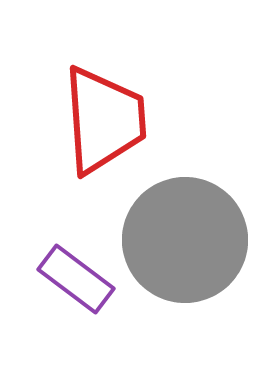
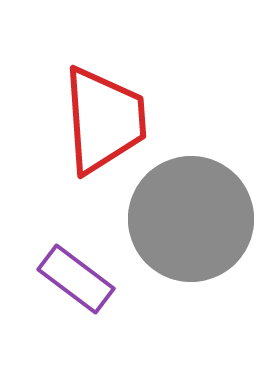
gray circle: moved 6 px right, 21 px up
